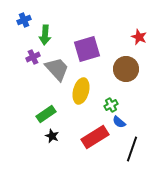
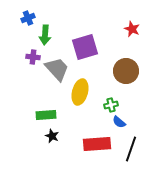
blue cross: moved 4 px right, 2 px up
red star: moved 7 px left, 8 px up
purple square: moved 2 px left, 2 px up
purple cross: rotated 32 degrees clockwise
brown circle: moved 2 px down
yellow ellipse: moved 1 px left, 1 px down
green cross: rotated 16 degrees clockwise
green rectangle: moved 1 px down; rotated 30 degrees clockwise
red rectangle: moved 2 px right, 7 px down; rotated 28 degrees clockwise
black line: moved 1 px left
